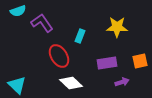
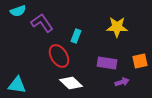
cyan rectangle: moved 4 px left
purple rectangle: rotated 18 degrees clockwise
cyan triangle: rotated 36 degrees counterclockwise
